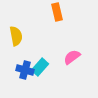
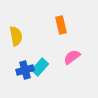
orange rectangle: moved 4 px right, 13 px down
blue cross: rotated 30 degrees counterclockwise
